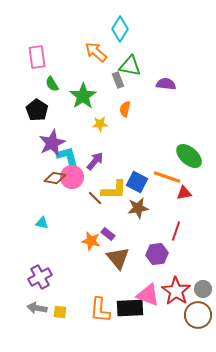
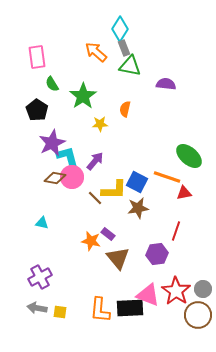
gray rectangle: moved 6 px right, 32 px up
